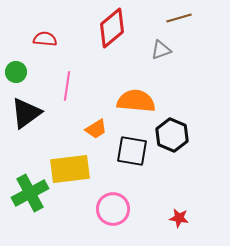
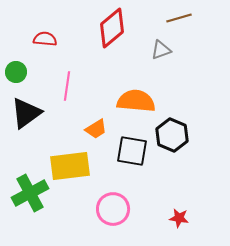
yellow rectangle: moved 3 px up
